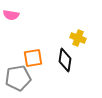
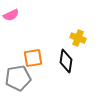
pink semicircle: rotated 35 degrees counterclockwise
black diamond: moved 1 px right, 1 px down
